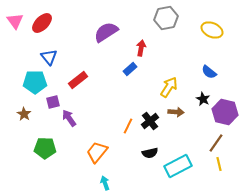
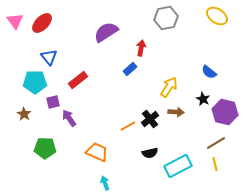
yellow ellipse: moved 5 px right, 14 px up; rotated 10 degrees clockwise
black cross: moved 2 px up
orange line: rotated 35 degrees clockwise
brown line: rotated 24 degrees clockwise
orange trapezoid: rotated 75 degrees clockwise
yellow line: moved 4 px left
